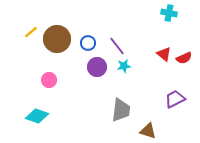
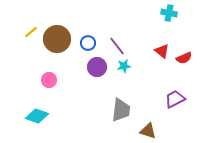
red triangle: moved 2 px left, 3 px up
